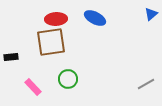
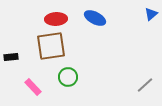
brown square: moved 4 px down
green circle: moved 2 px up
gray line: moved 1 px left, 1 px down; rotated 12 degrees counterclockwise
